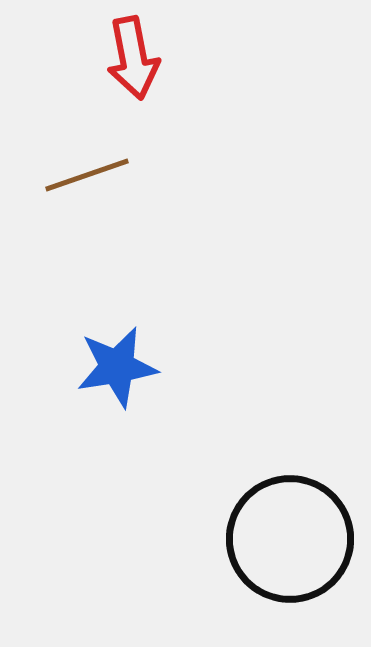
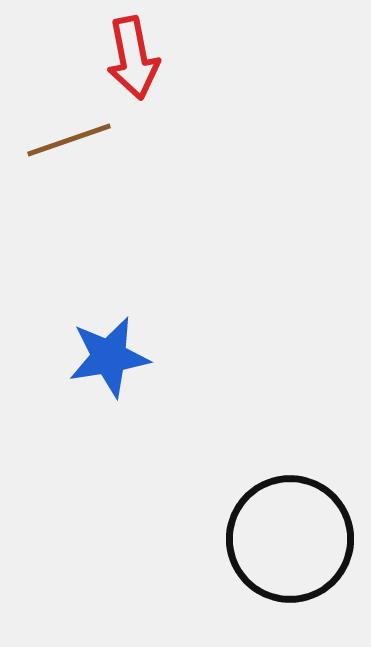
brown line: moved 18 px left, 35 px up
blue star: moved 8 px left, 10 px up
